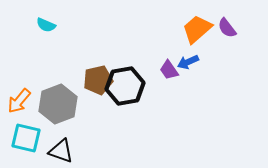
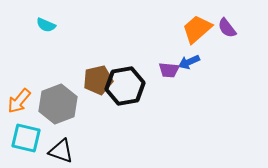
blue arrow: moved 1 px right
purple trapezoid: rotated 50 degrees counterclockwise
